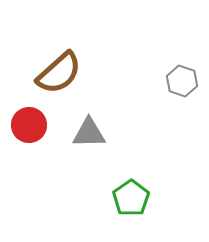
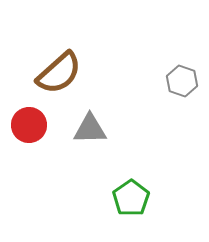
gray triangle: moved 1 px right, 4 px up
